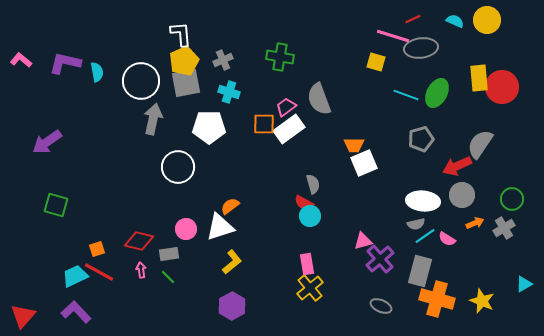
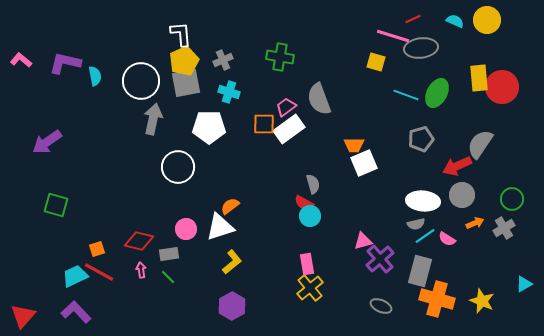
cyan semicircle at (97, 72): moved 2 px left, 4 px down
